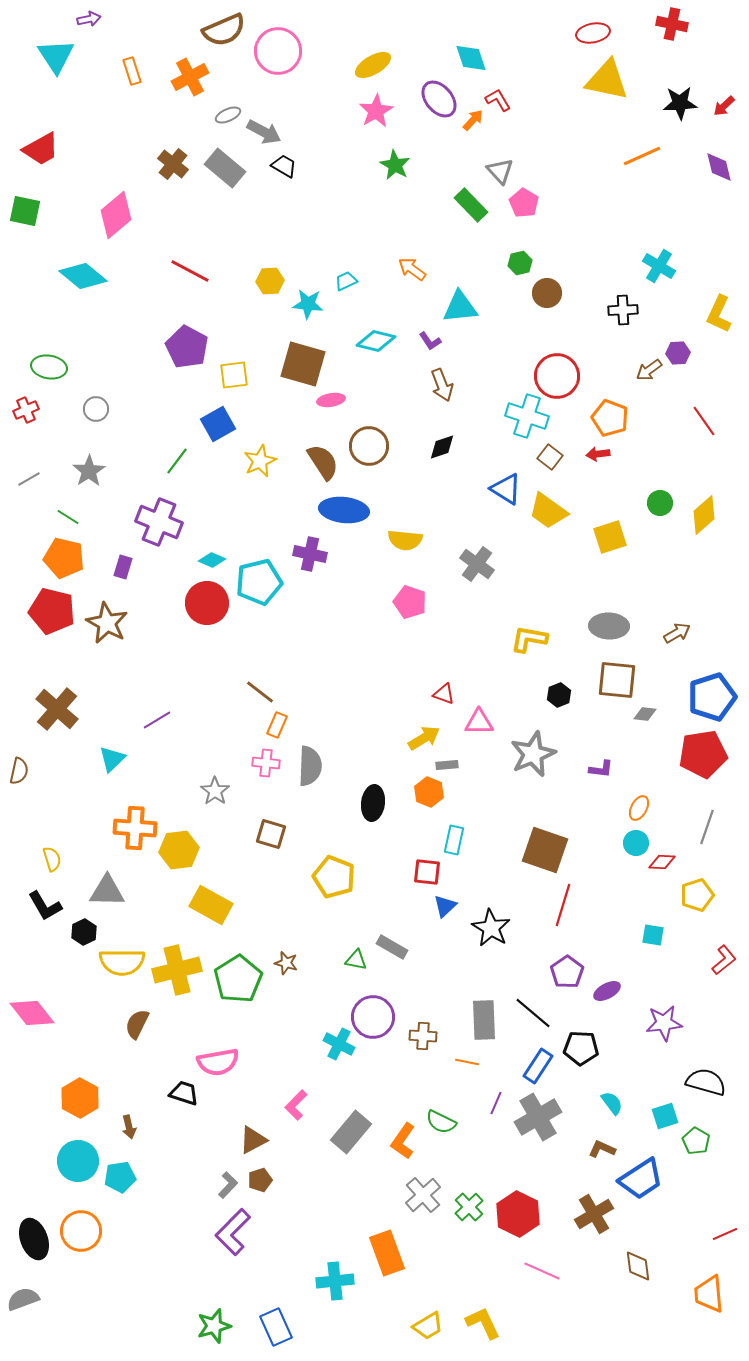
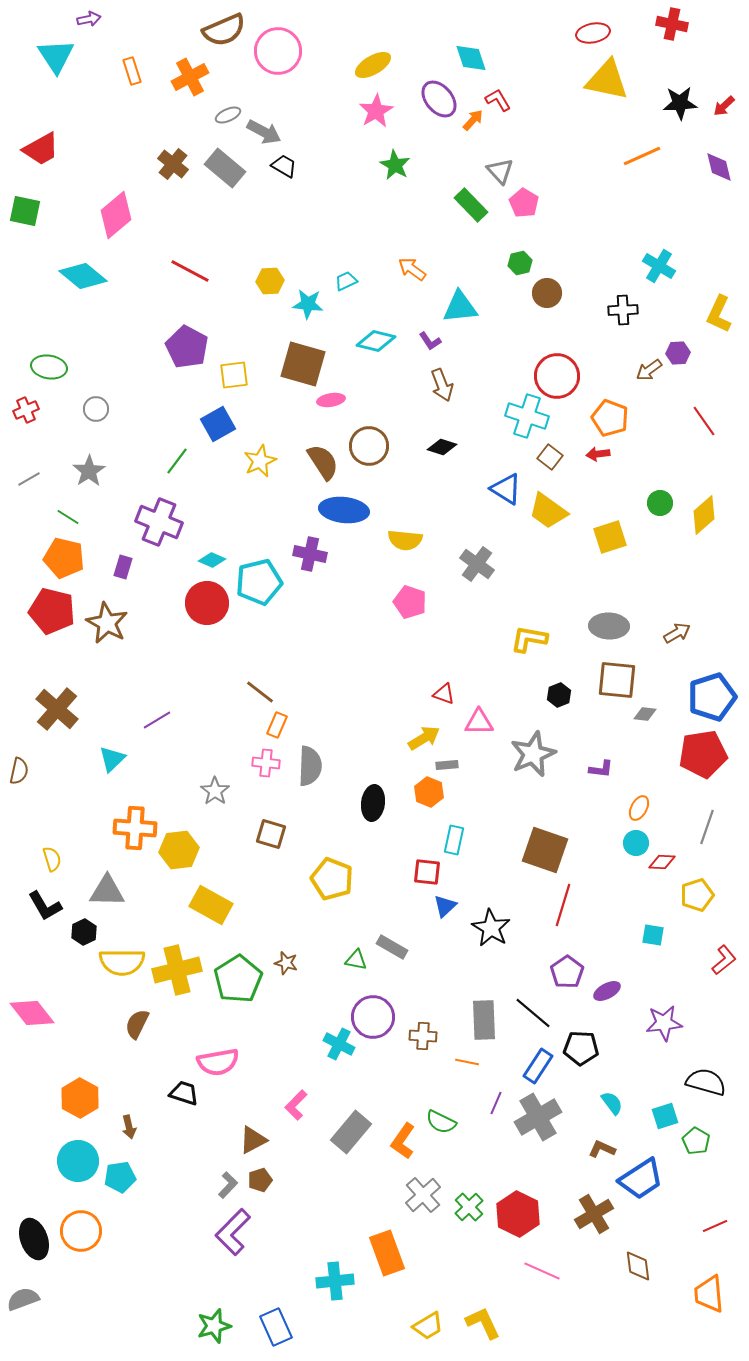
black diamond at (442, 447): rotated 36 degrees clockwise
yellow pentagon at (334, 877): moved 2 px left, 2 px down
red line at (725, 1234): moved 10 px left, 8 px up
